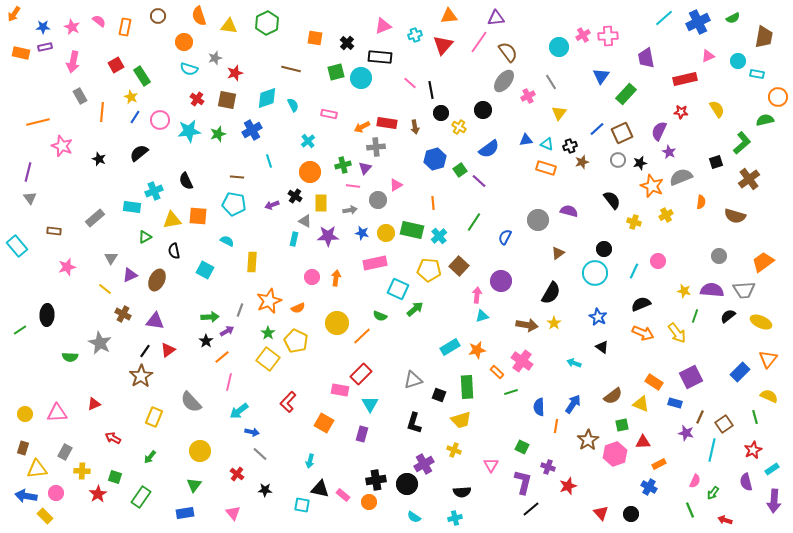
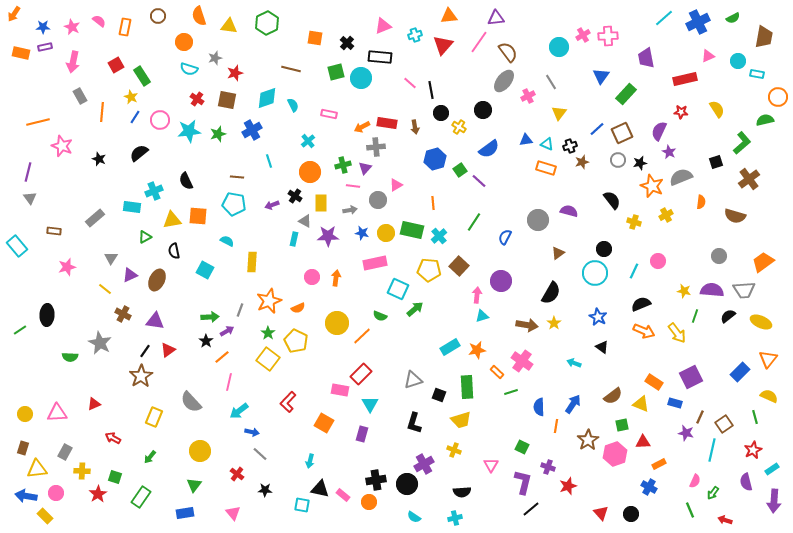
orange arrow at (643, 333): moved 1 px right, 2 px up
